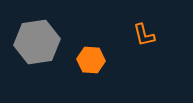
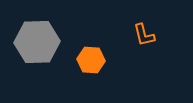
gray hexagon: rotated 6 degrees clockwise
